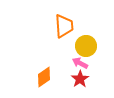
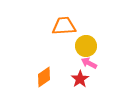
orange trapezoid: rotated 90 degrees counterclockwise
pink arrow: moved 9 px right
